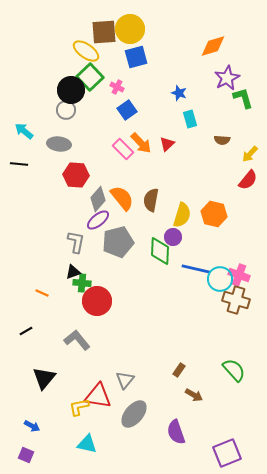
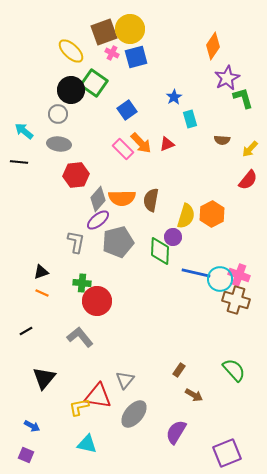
brown square at (104, 32): rotated 16 degrees counterclockwise
orange diamond at (213, 46): rotated 40 degrees counterclockwise
yellow ellipse at (86, 51): moved 15 px left; rotated 8 degrees clockwise
green square at (90, 77): moved 4 px right, 6 px down; rotated 12 degrees counterclockwise
pink cross at (117, 87): moved 5 px left, 34 px up
blue star at (179, 93): moved 5 px left, 4 px down; rotated 21 degrees clockwise
gray circle at (66, 110): moved 8 px left, 4 px down
red triangle at (167, 144): rotated 21 degrees clockwise
yellow arrow at (250, 154): moved 5 px up
black line at (19, 164): moved 2 px up
red hexagon at (76, 175): rotated 10 degrees counterclockwise
orange semicircle at (122, 198): rotated 128 degrees clockwise
orange hexagon at (214, 214): moved 2 px left; rotated 20 degrees clockwise
yellow semicircle at (182, 215): moved 4 px right, 1 px down
blue line at (196, 269): moved 4 px down
black triangle at (73, 272): moved 32 px left
gray L-shape at (77, 340): moved 3 px right, 3 px up
purple semicircle at (176, 432): rotated 50 degrees clockwise
